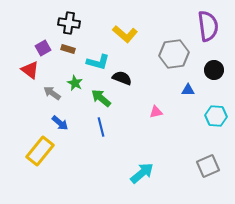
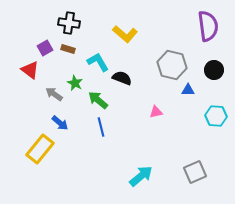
purple square: moved 2 px right
gray hexagon: moved 2 px left, 11 px down; rotated 20 degrees clockwise
cyan L-shape: rotated 135 degrees counterclockwise
gray arrow: moved 2 px right, 1 px down
green arrow: moved 3 px left, 2 px down
yellow rectangle: moved 2 px up
gray square: moved 13 px left, 6 px down
cyan arrow: moved 1 px left, 3 px down
